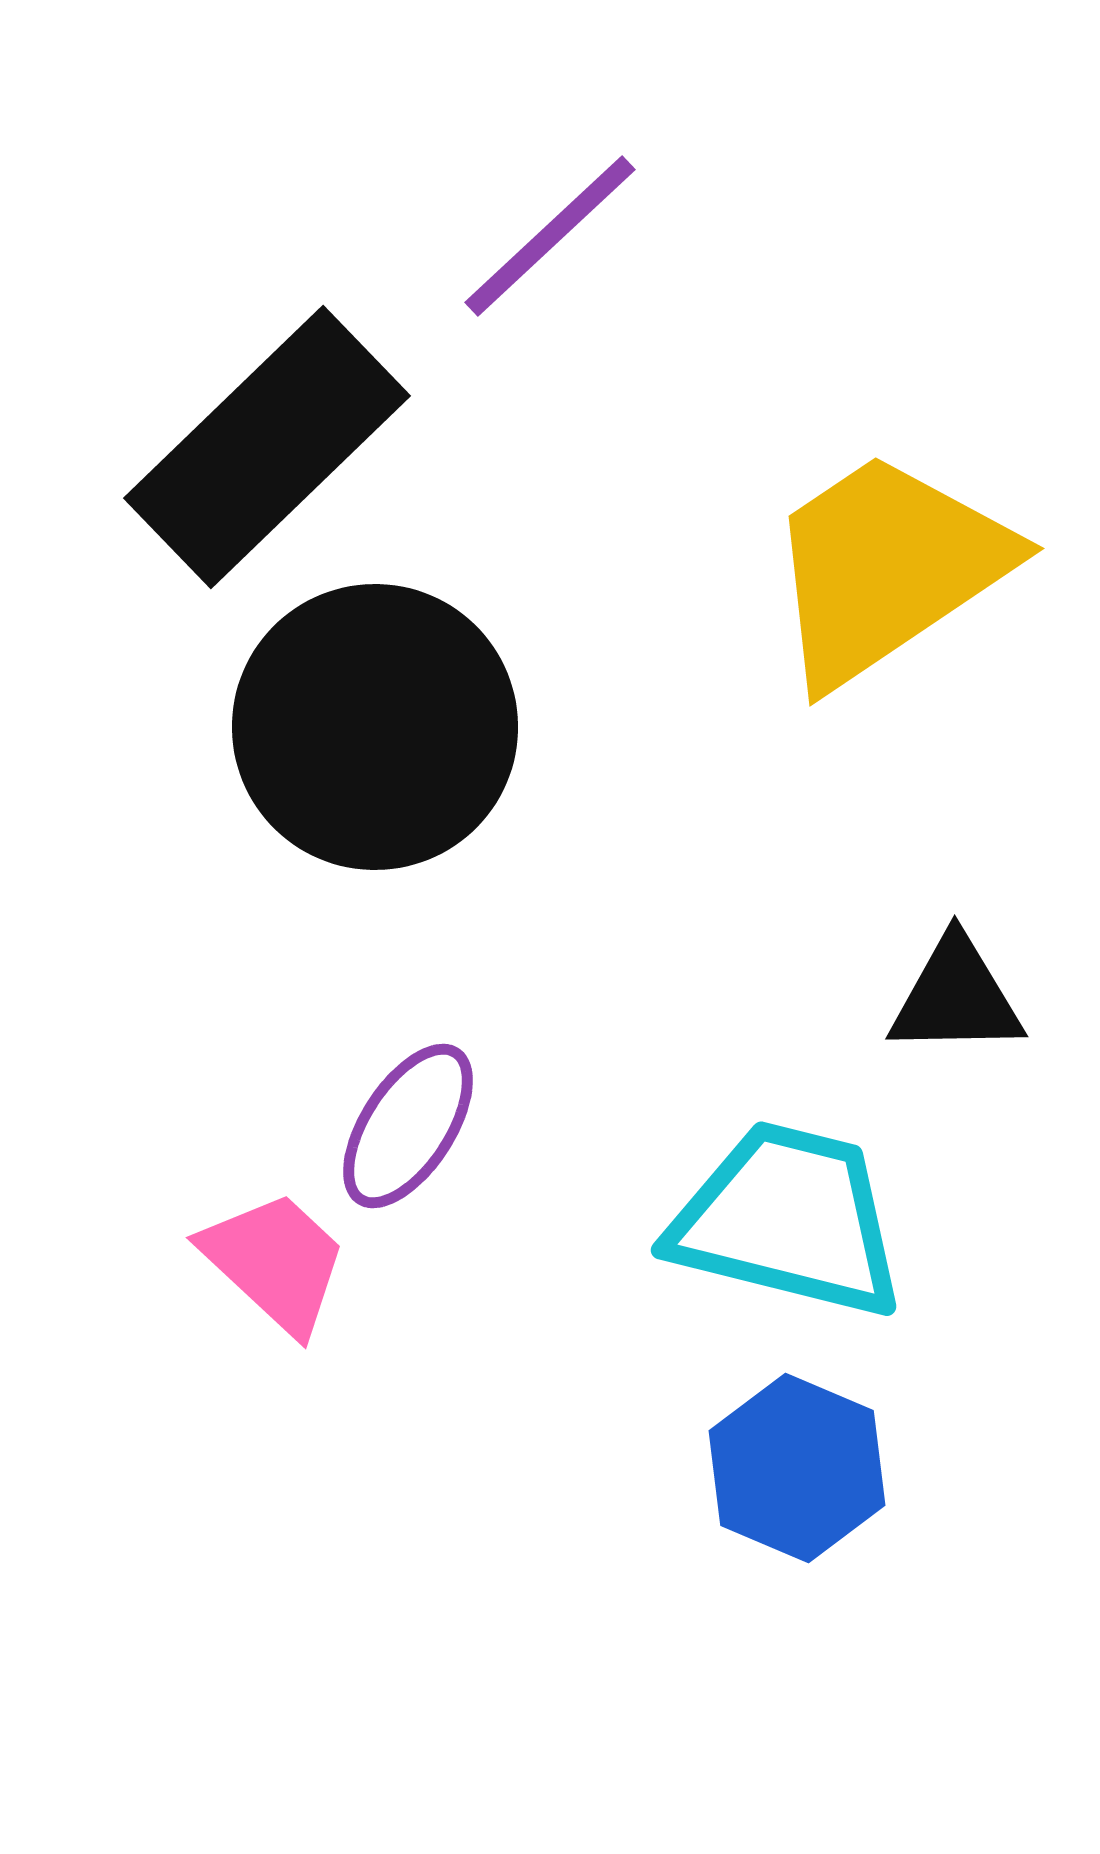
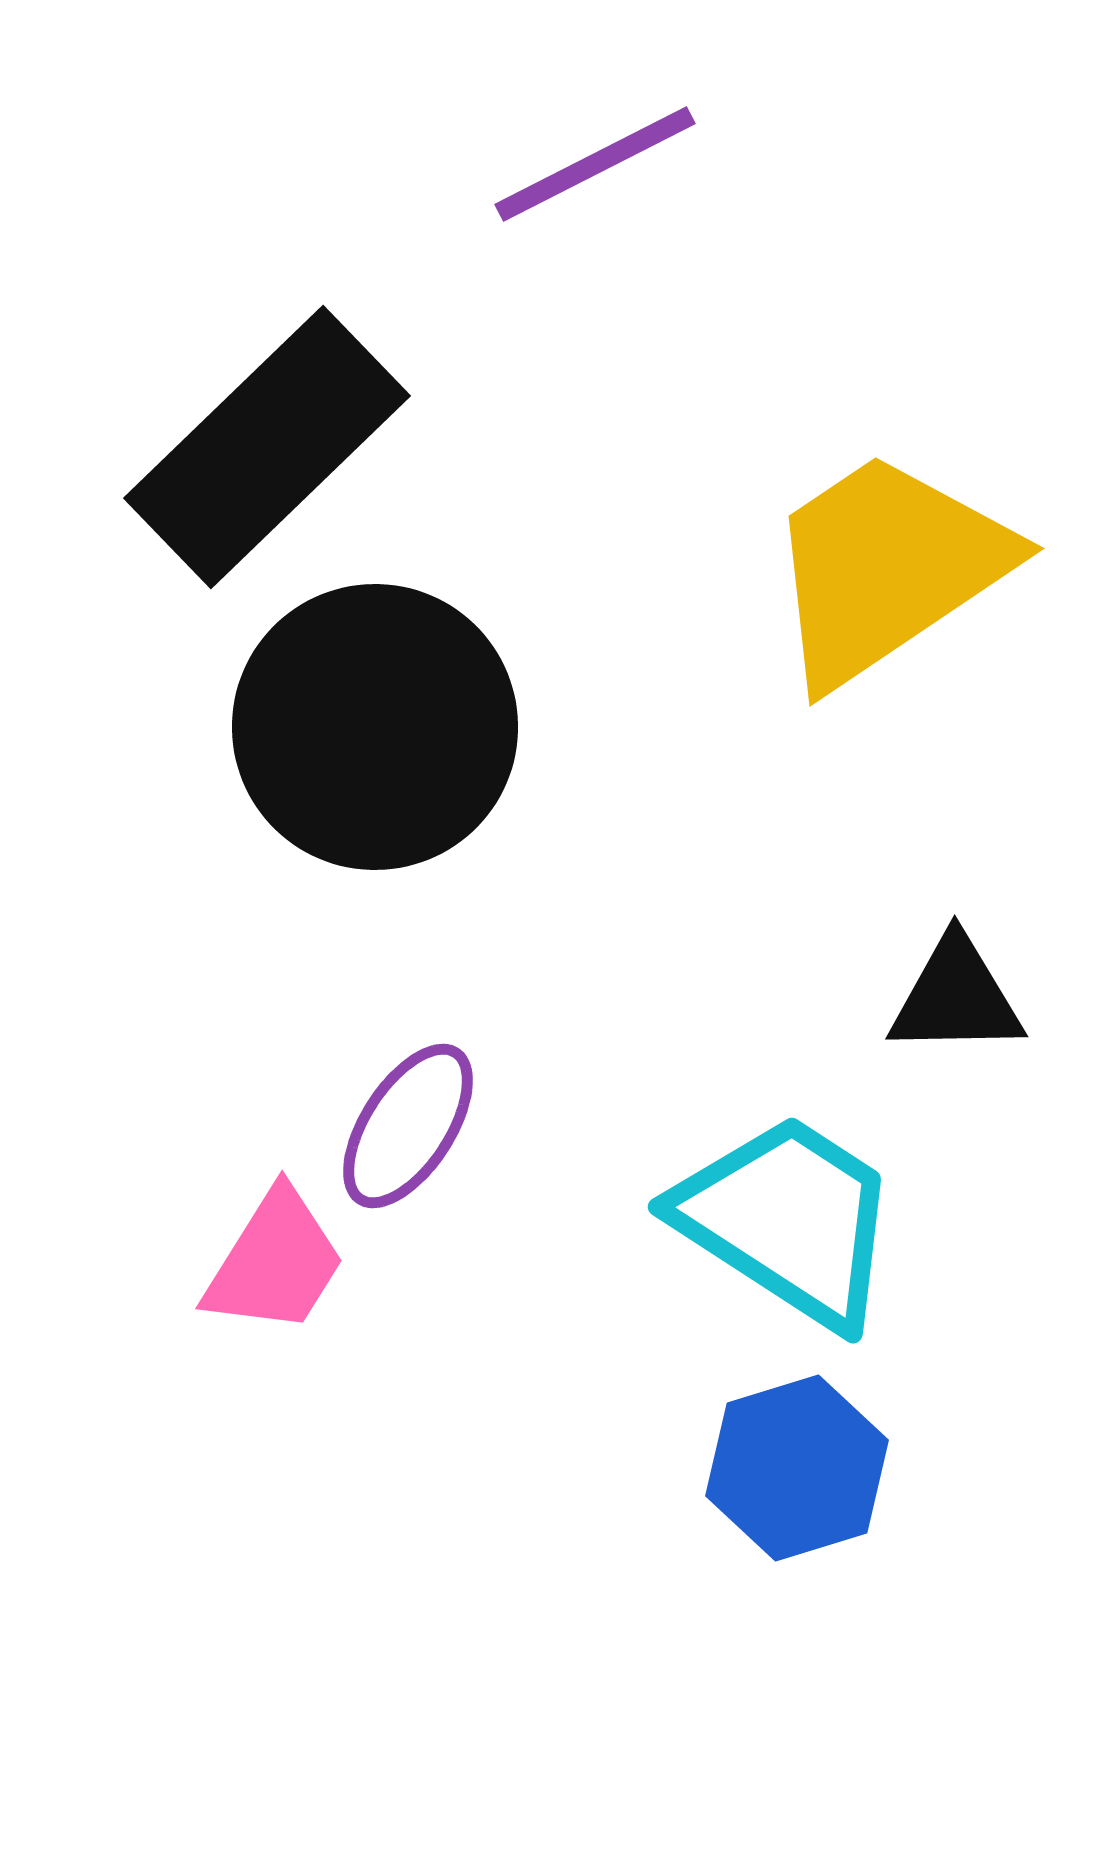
purple line: moved 45 px right, 72 px up; rotated 16 degrees clockwise
cyan trapezoid: rotated 19 degrees clockwise
pink trapezoid: rotated 79 degrees clockwise
blue hexagon: rotated 20 degrees clockwise
